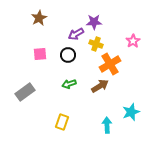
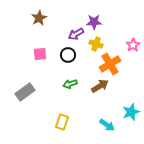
pink star: moved 4 px down
green arrow: moved 1 px right
cyan arrow: rotated 126 degrees clockwise
